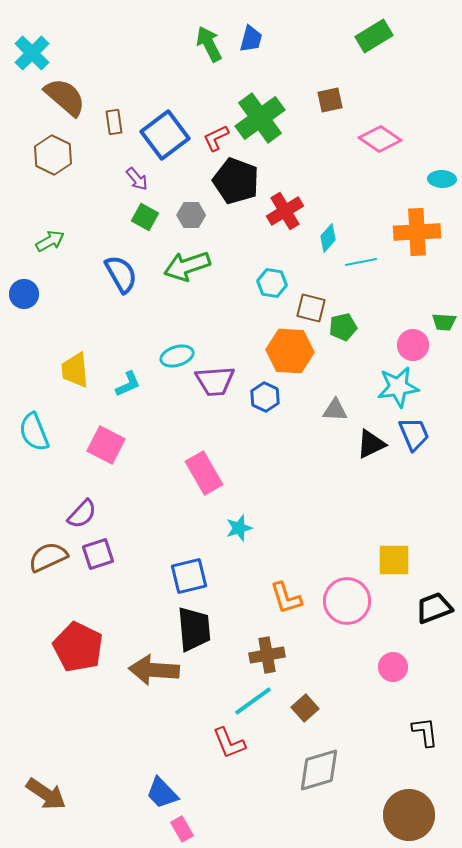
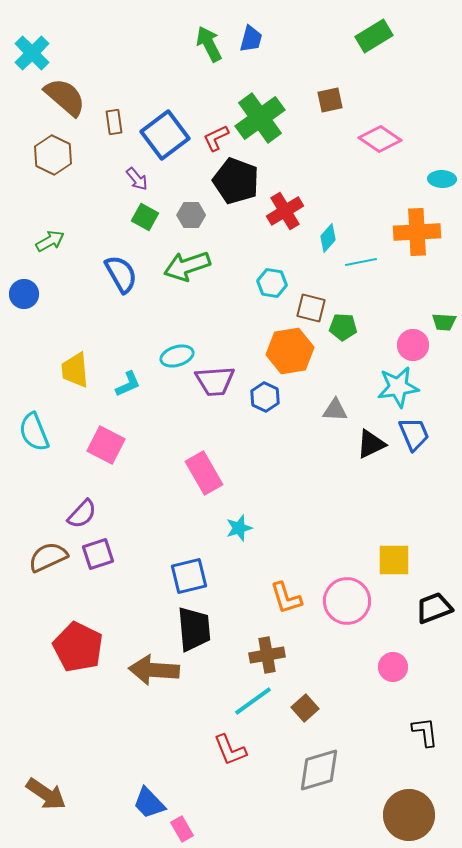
green pentagon at (343, 327): rotated 16 degrees clockwise
orange hexagon at (290, 351): rotated 12 degrees counterclockwise
red L-shape at (229, 743): moved 1 px right, 7 px down
blue trapezoid at (162, 793): moved 13 px left, 10 px down
